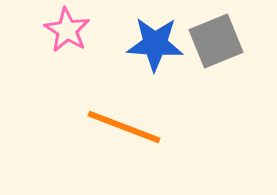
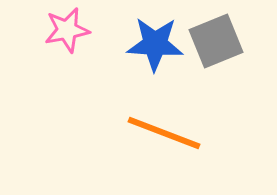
pink star: rotated 30 degrees clockwise
orange line: moved 40 px right, 6 px down
